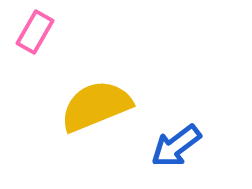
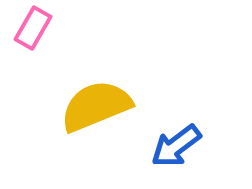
pink rectangle: moved 2 px left, 4 px up
